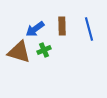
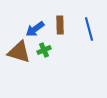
brown rectangle: moved 2 px left, 1 px up
